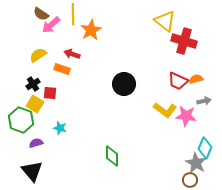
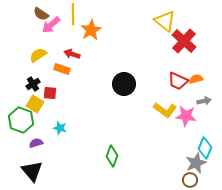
red cross: rotated 25 degrees clockwise
green diamond: rotated 20 degrees clockwise
gray star: rotated 20 degrees clockwise
